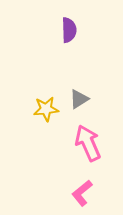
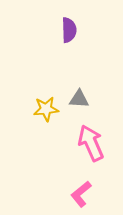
gray triangle: rotated 35 degrees clockwise
pink arrow: moved 3 px right
pink L-shape: moved 1 px left, 1 px down
